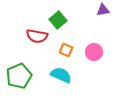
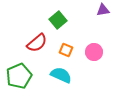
red semicircle: moved 7 px down; rotated 50 degrees counterclockwise
